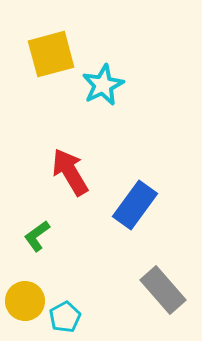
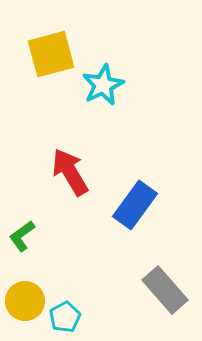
green L-shape: moved 15 px left
gray rectangle: moved 2 px right
